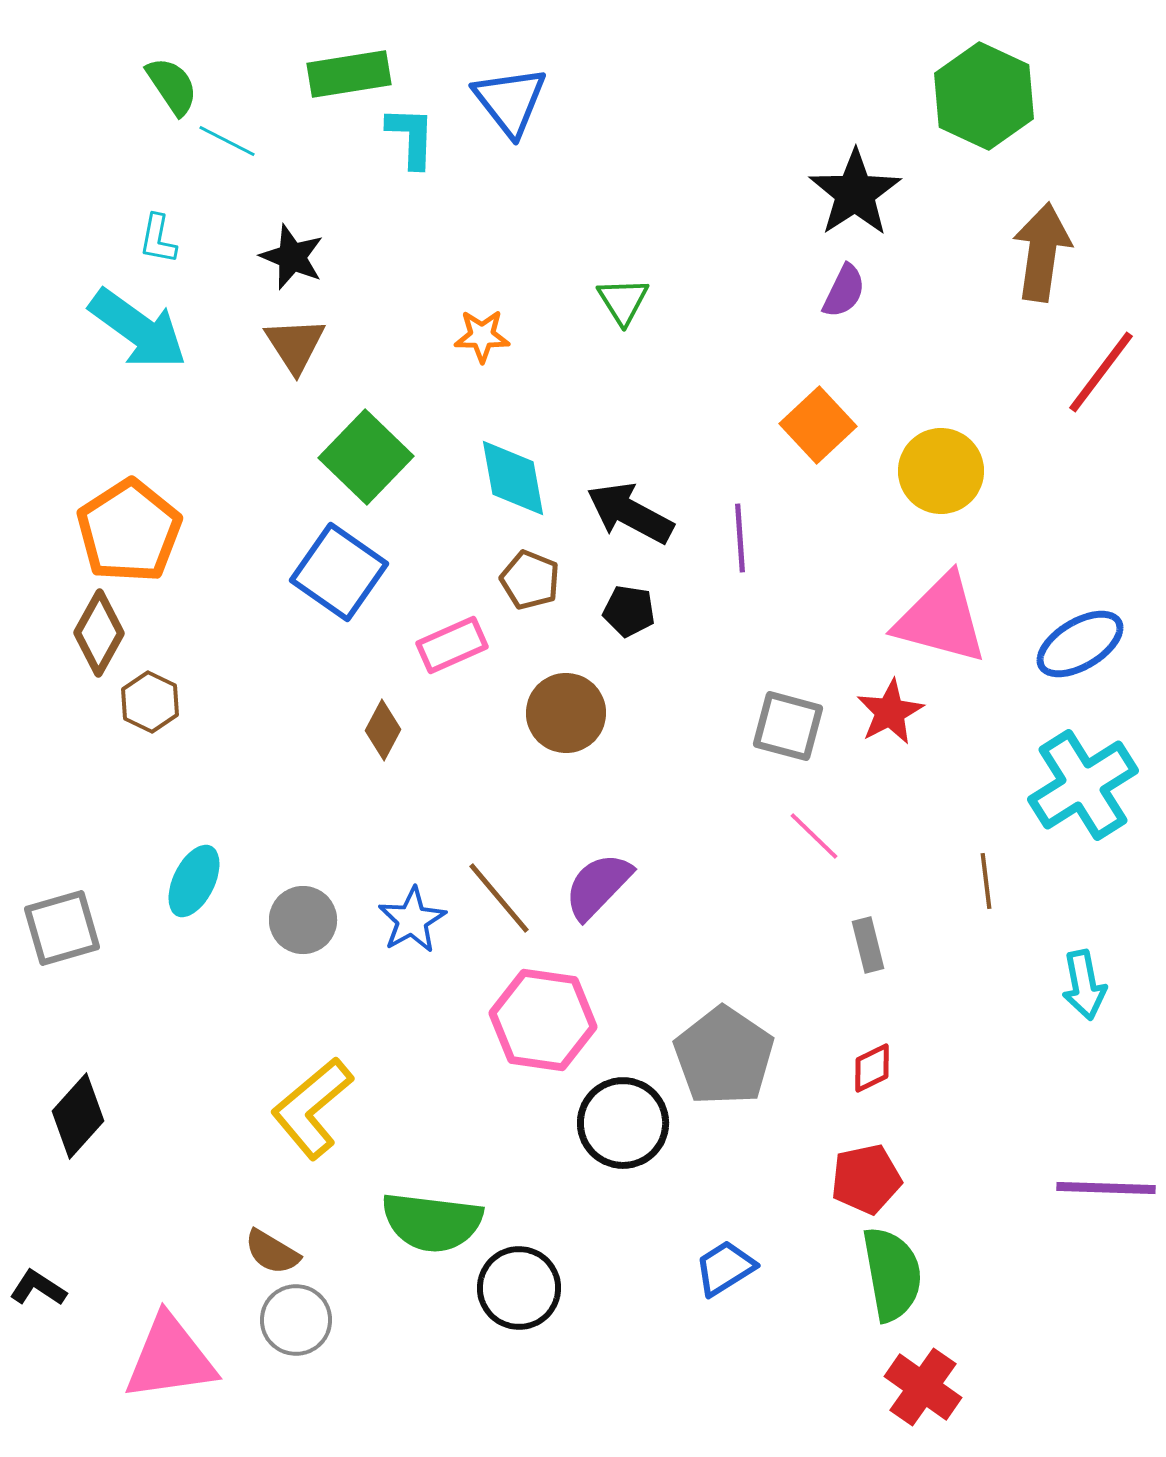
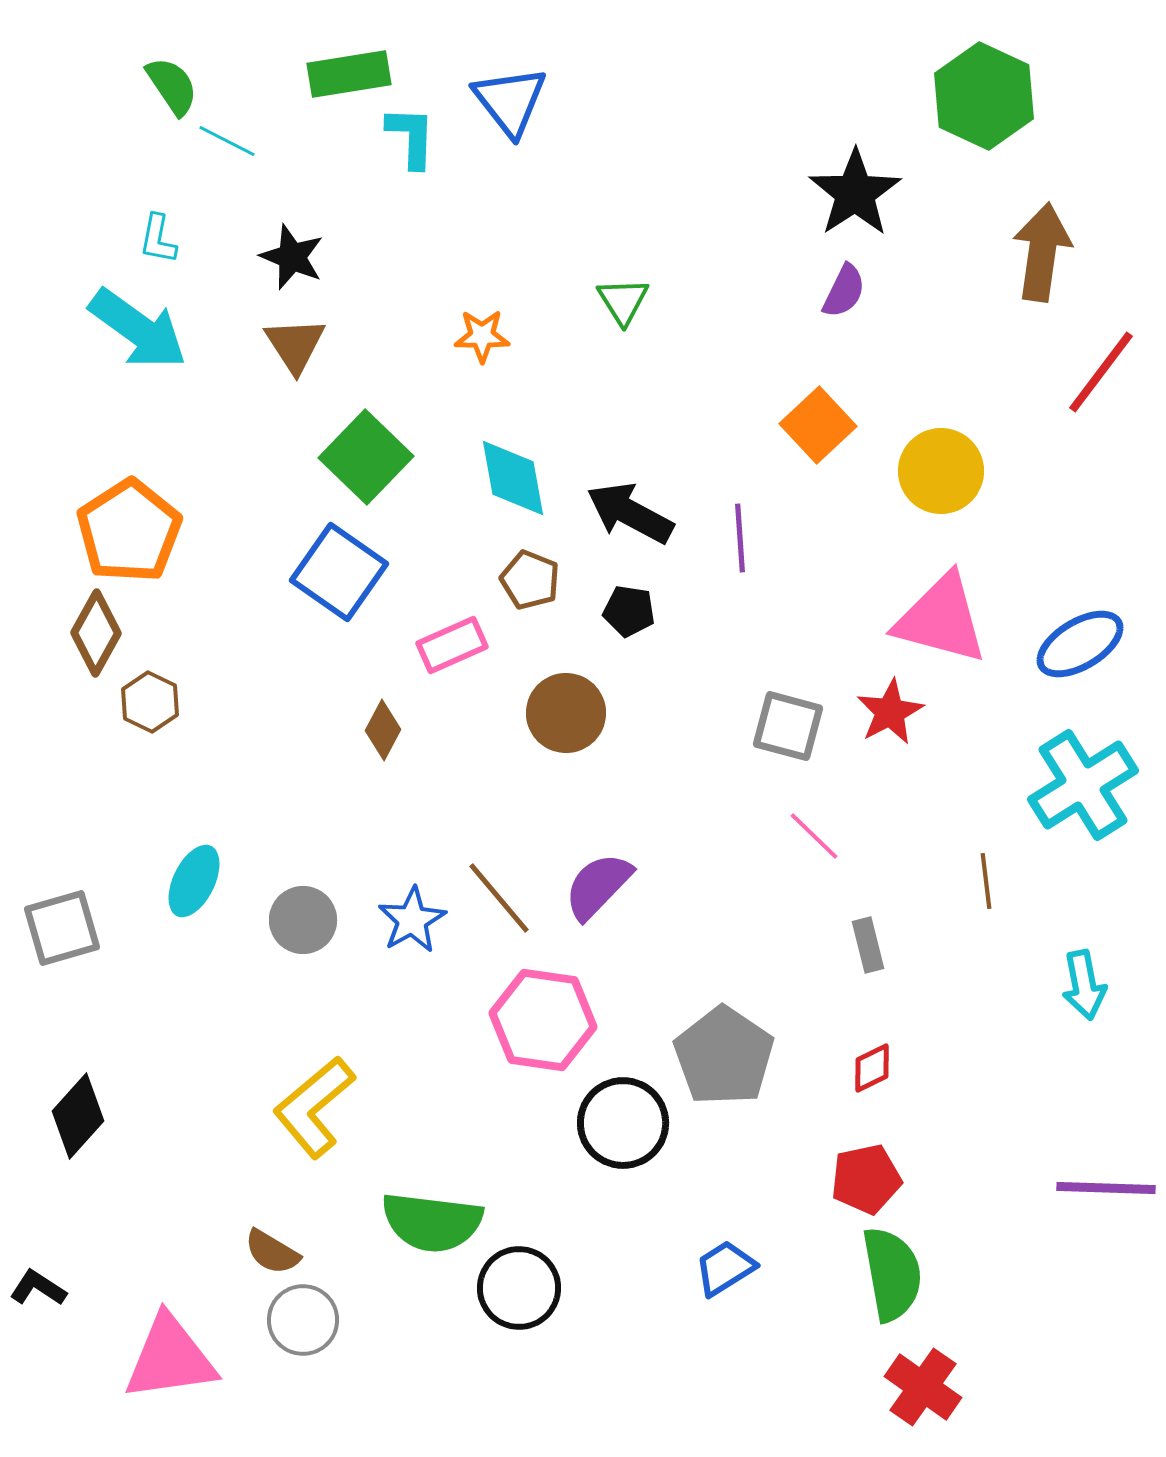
brown diamond at (99, 633): moved 3 px left
yellow L-shape at (312, 1108): moved 2 px right, 1 px up
gray circle at (296, 1320): moved 7 px right
